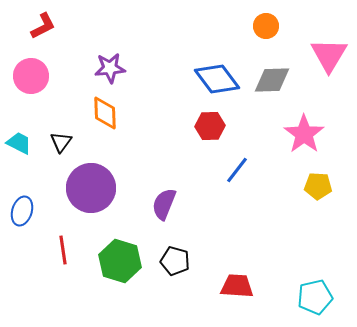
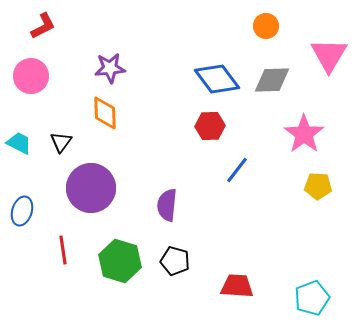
purple semicircle: moved 3 px right, 1 px down; rotated 16 degrees counterclockwise
cyan pentagon: moved 3 px left, 1 px down; rotated 8 degrees counterclockwise
